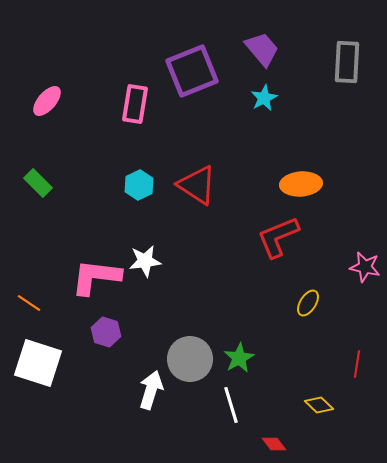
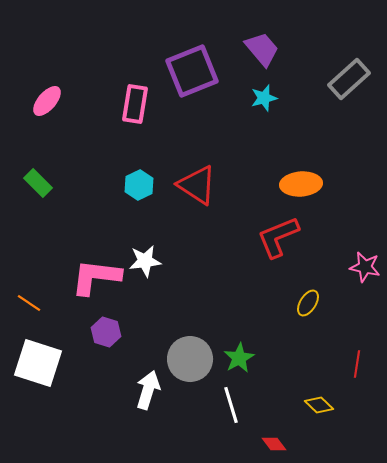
gray rectangle: moved 2 px right, 17 px down; rotated 45 degrees clockwise
cyan star: rotated 12 degrees clockwise
white arrow: moved 3 px left
